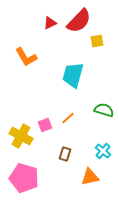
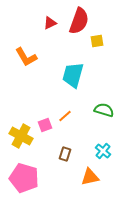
red semicircle: rotated 24 degrees counterclockwise
orange line: moved 3 px left, 2 px up
